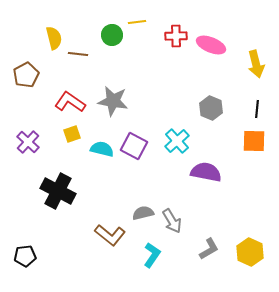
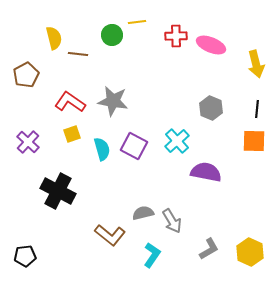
cyan semicircle: rotated 60 degrees clockwise
